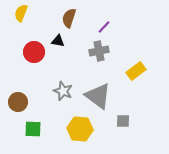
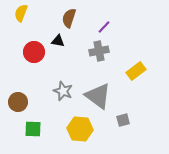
gray square: moved 1 px up; rotated 16 degrees counterclockwise
